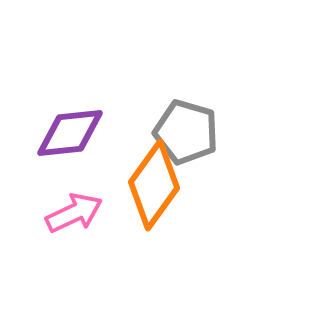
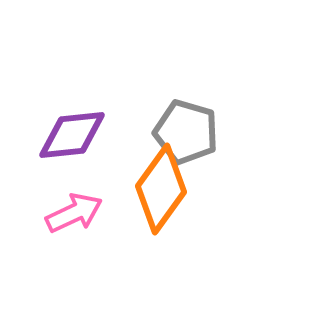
purple diamond: moved 2 px right, 2 px down
orange diamond: moved 7 px right, 4 px down
